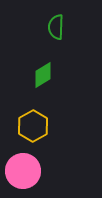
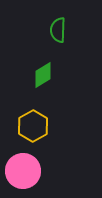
green semicircle: moved 2 px right, 3 px down
